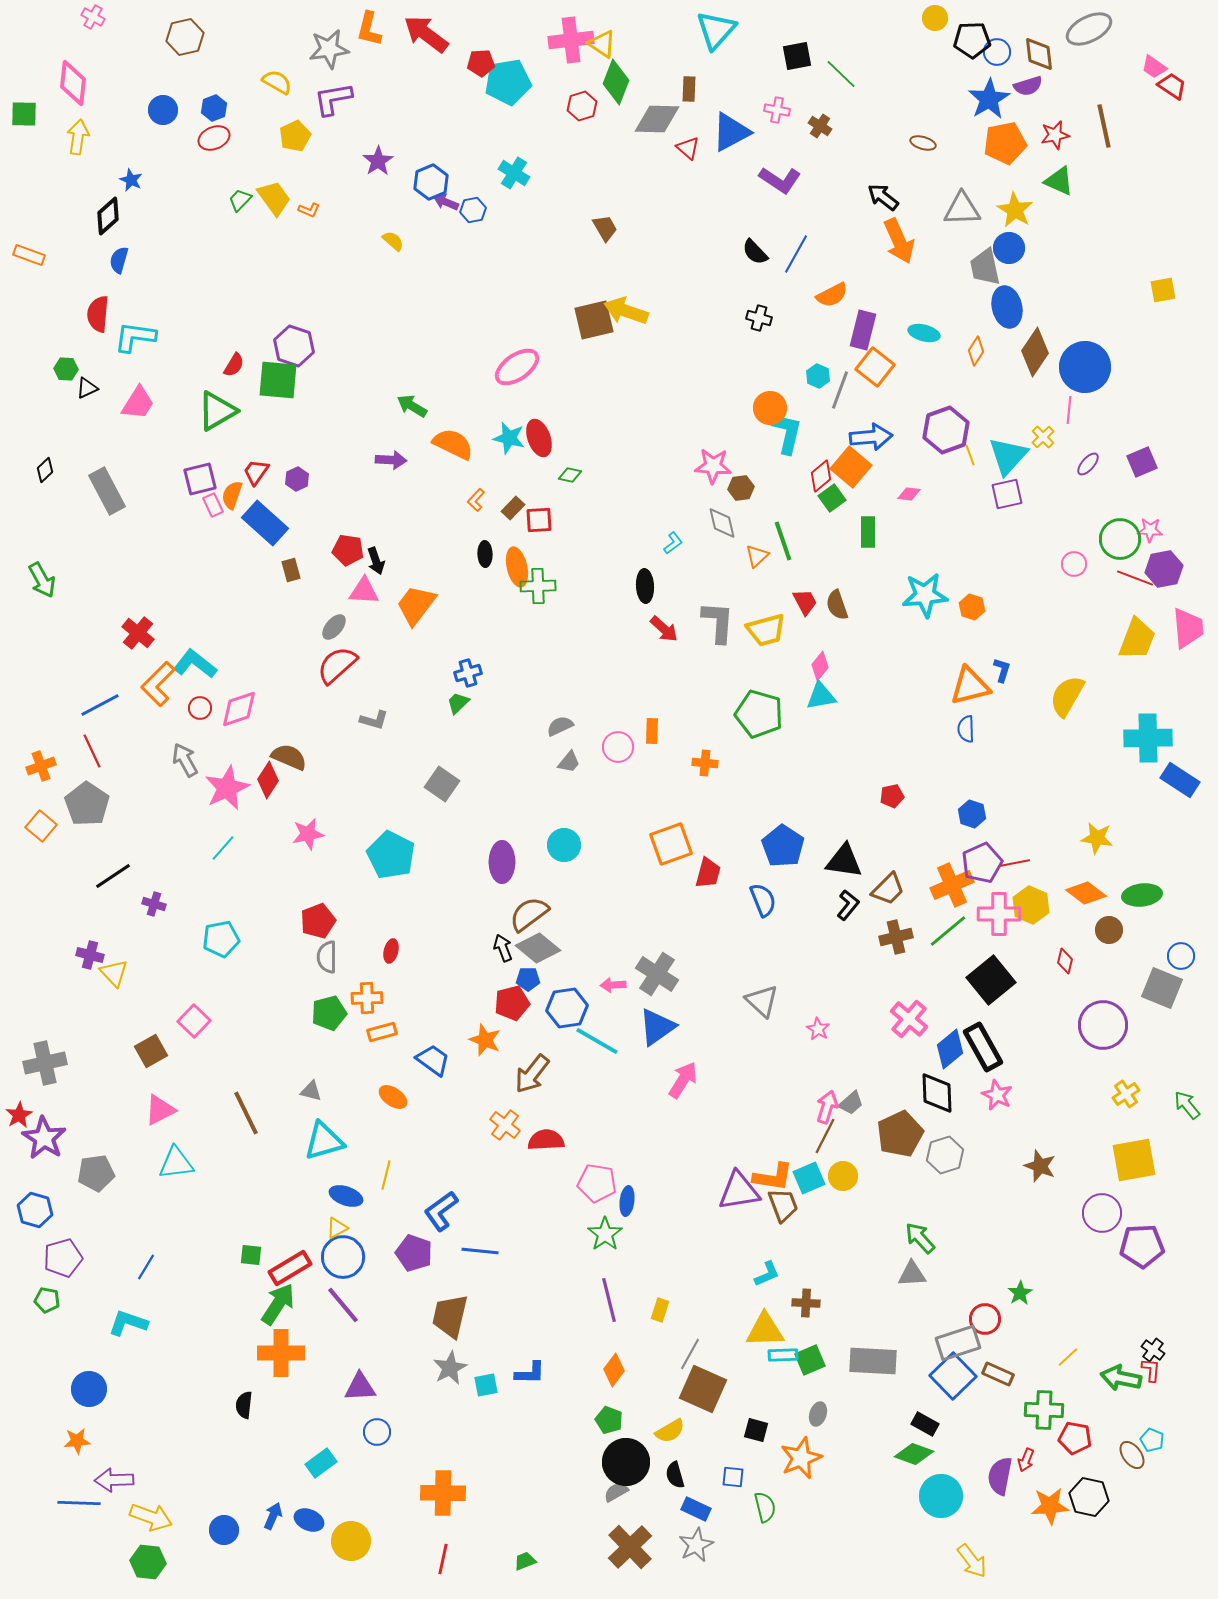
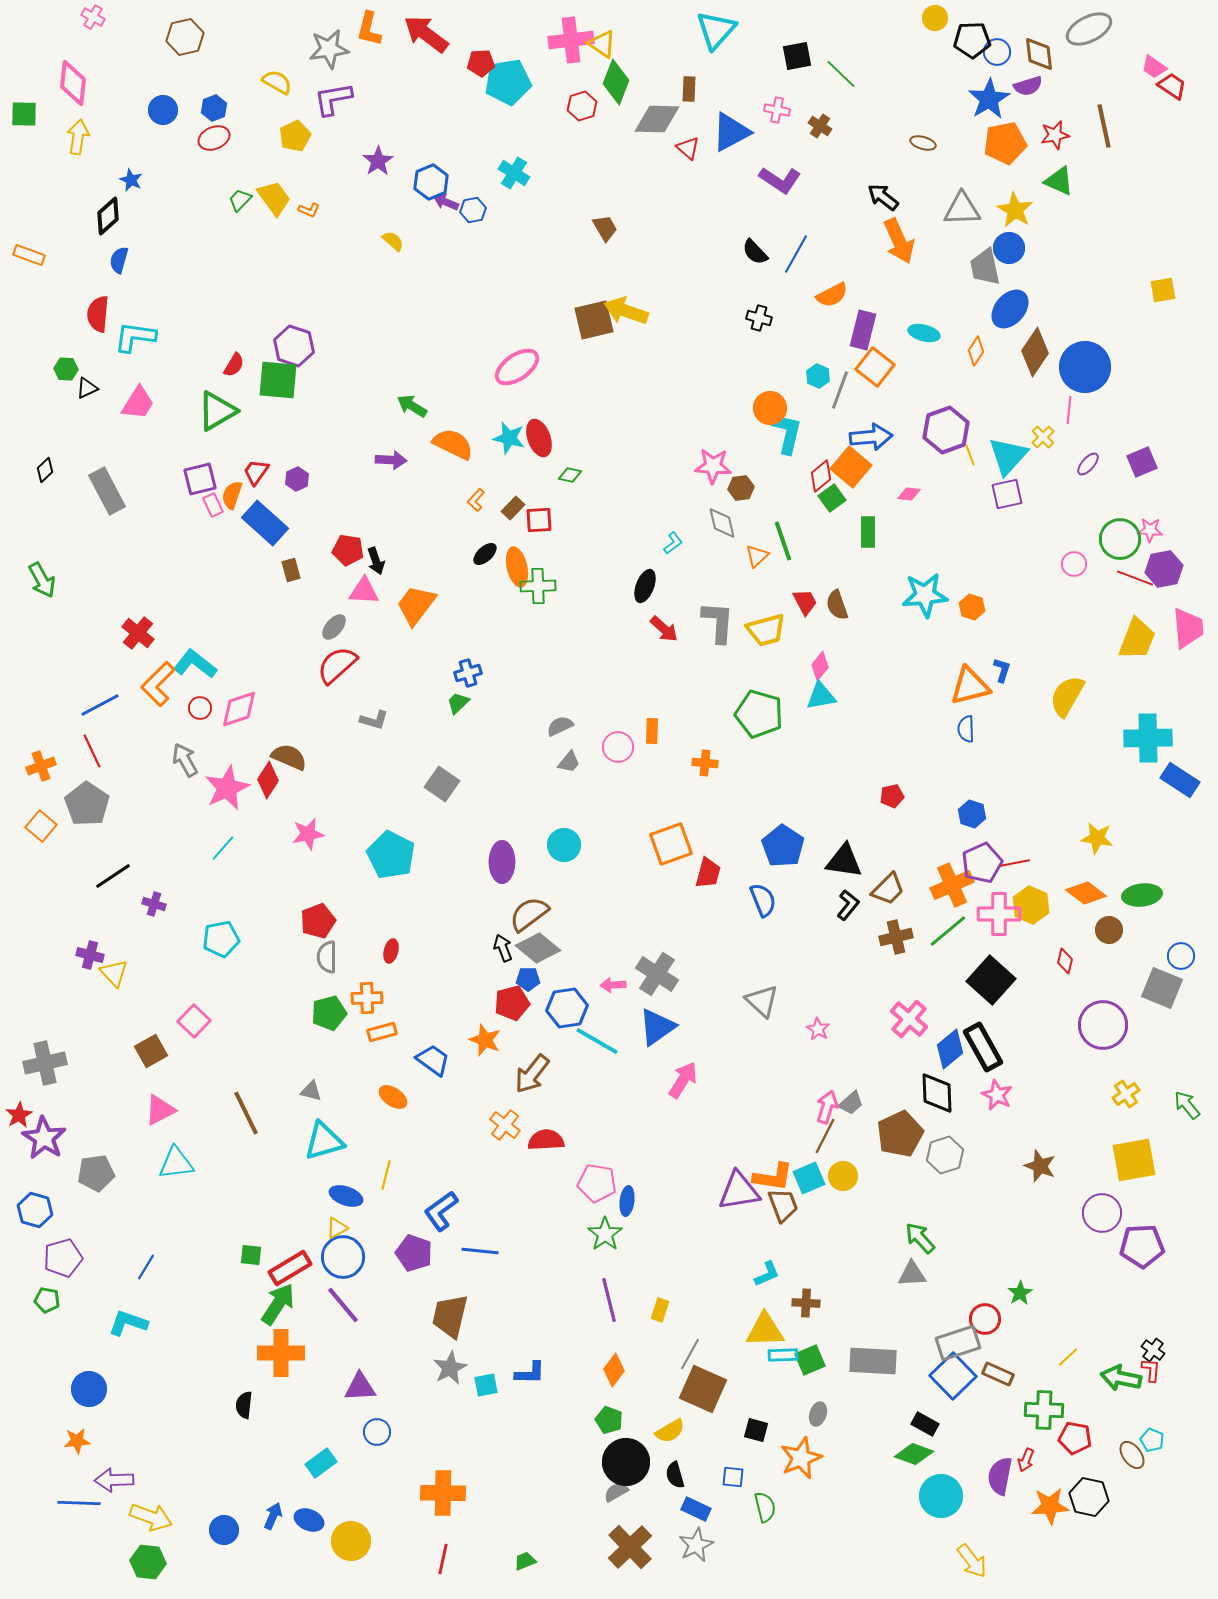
blue ellipse at (1007, 307): moved 3 px right, 2 px down; rotated 54 degrees clockwise
black ellipse at (485, 554): rotated 50 degrees clockwise
black ellipse at (645, 586): rotated 24 degrees clockwise
black square at (991, 980): rotated 9 degrees counterclockwise
